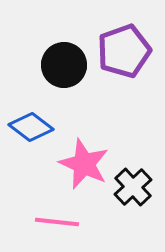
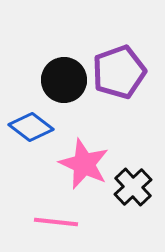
purple pentagon: moved 5 px left, 21 px down
black circle: moved 15 px down
pink line: moved 1 px left
